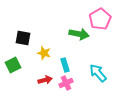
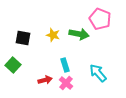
pink pentagon: rotated 20 degrees counterclockwise
yellow star: moved 9 px right, 18 px up
green square: rotated 21 degrees counterclockwise
pink cross: rotated 24 degrees counterclockwise
